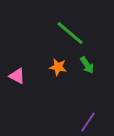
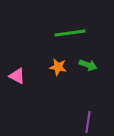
green line: rotated 48 degrees counterclockwise
green arrow: moved 1 px right; rotated 36 degrees counterclockwise
purple line: rotated 25 degrees counterclockwise
